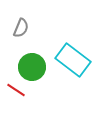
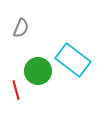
green circle: moved 6 px right, 4 px down
red line: rotated 42 degrees clockwise
